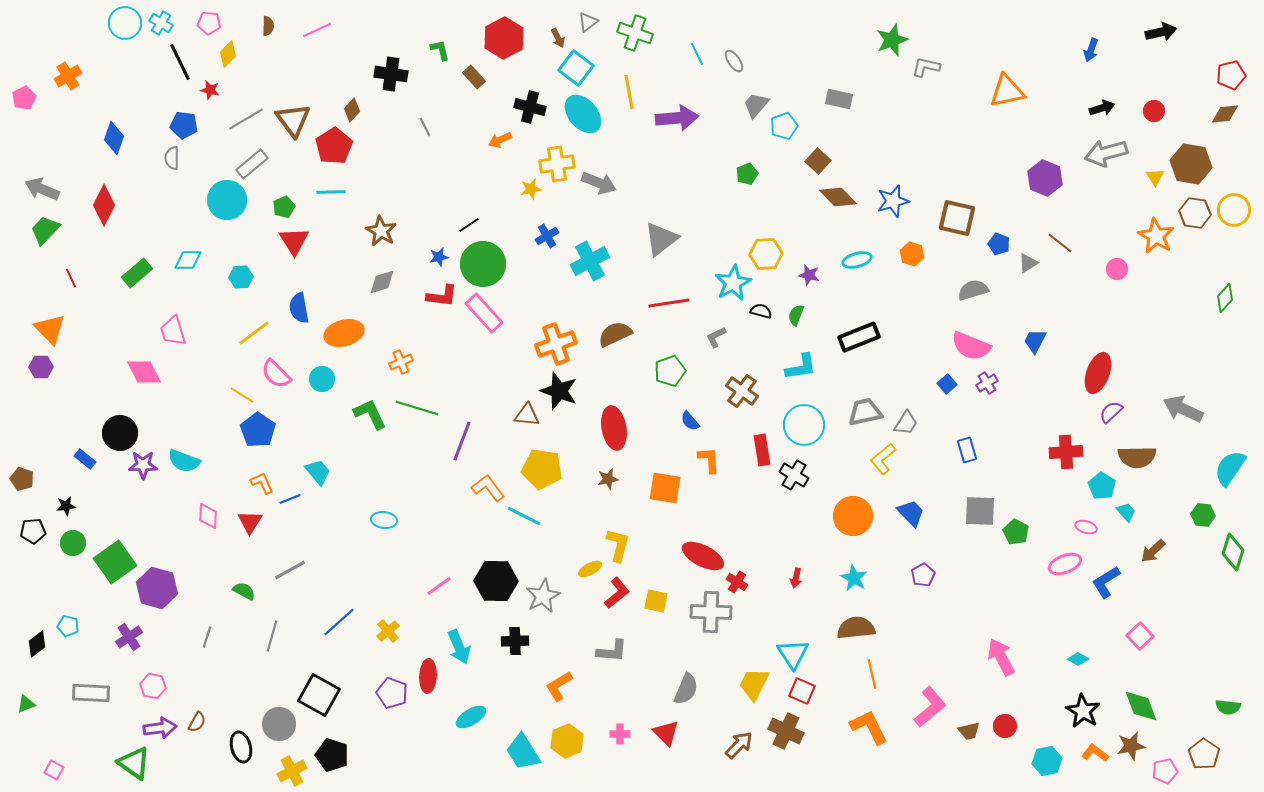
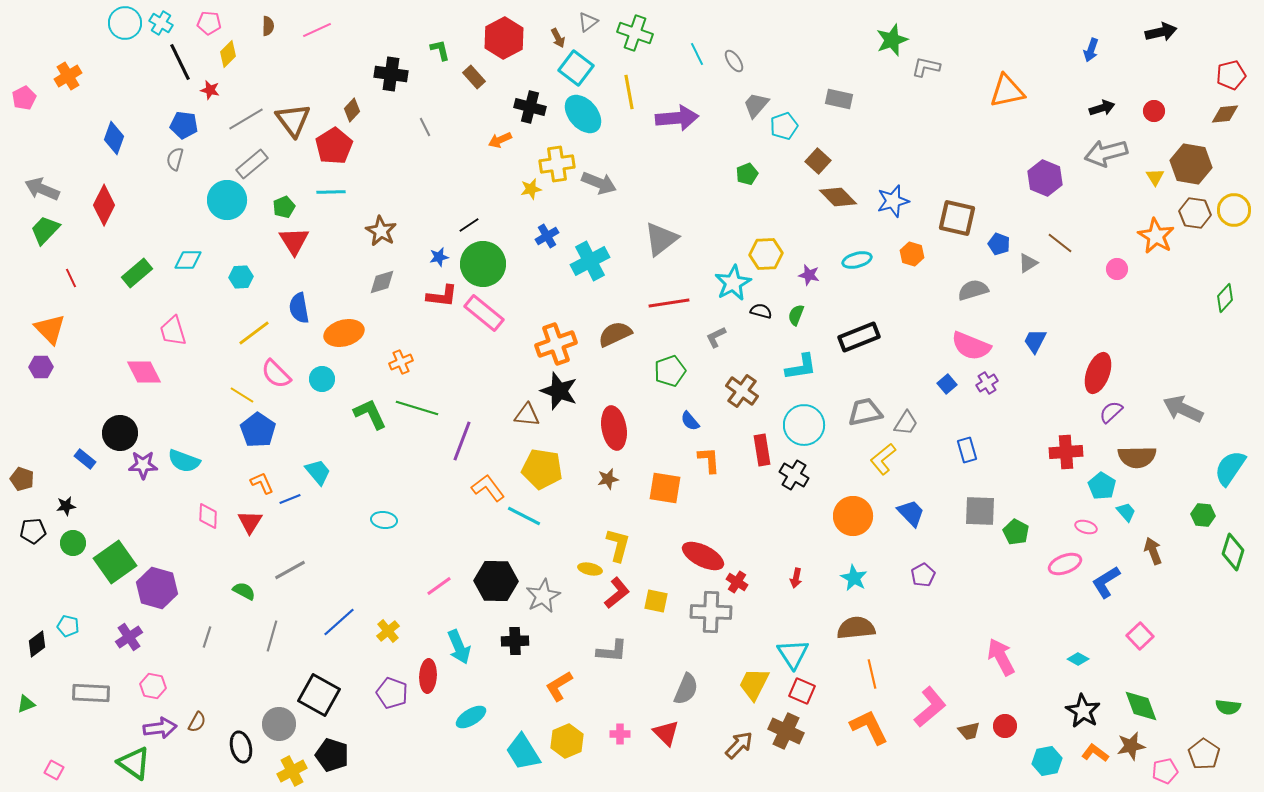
gray semicircle at (172, 158): moved 3 px right, 1 px down; rotated 15 degrees clockwise
pink rectangle at (484, 313): rotated 9 degrees counterclockwise
brown arrow at (1153, 551): rotated 112 degrees clockwise
yellow ellipse at (590, 569): rotated 40 degrees clockwise
